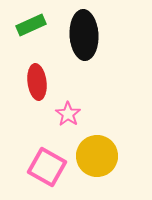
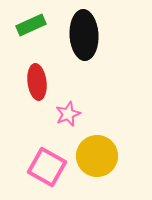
pink star: rotated 15 degrees clockwise
